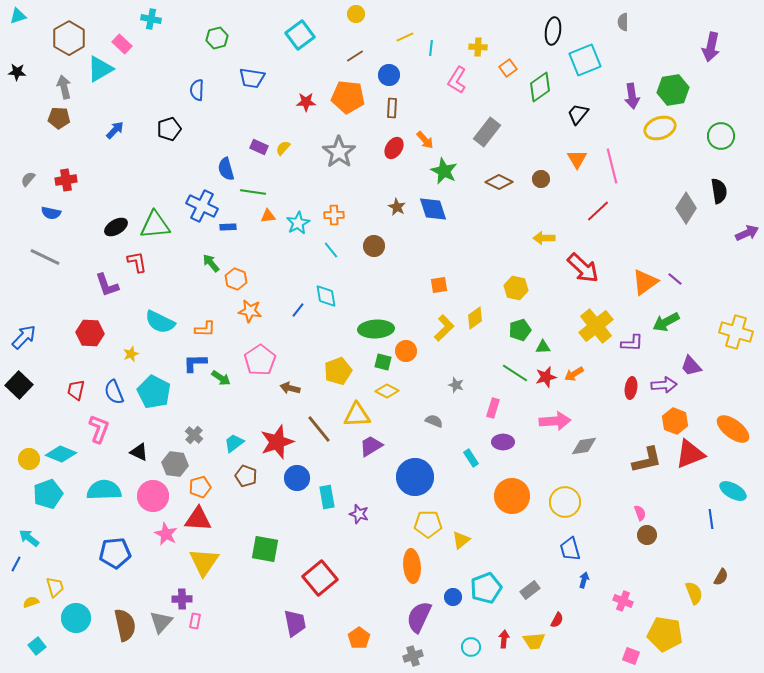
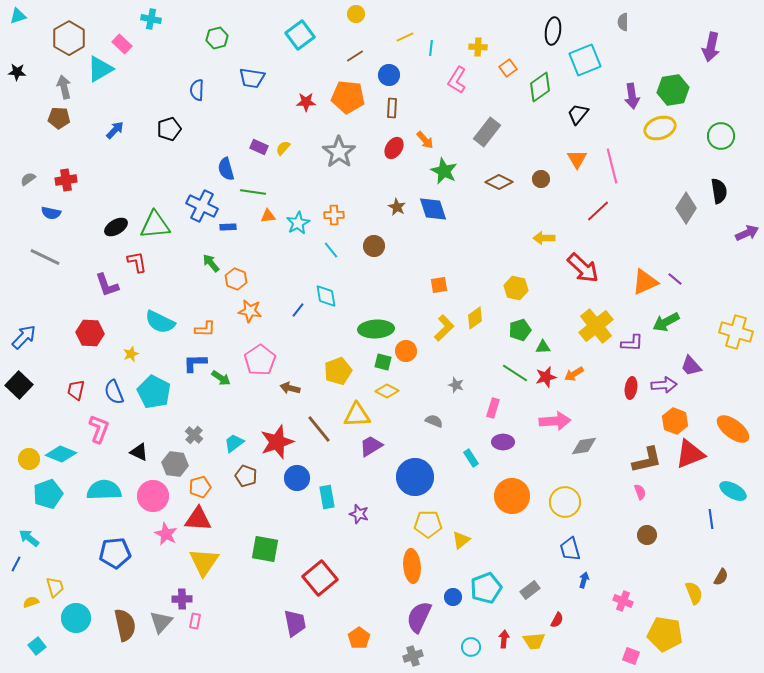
gray semicircle at (28, 179): rotated 14 degrees clockwise
orange triangle at (645, 282): rotated 12 degrees clockwise
pink semicircle at (640, 513): moved 21 px up
